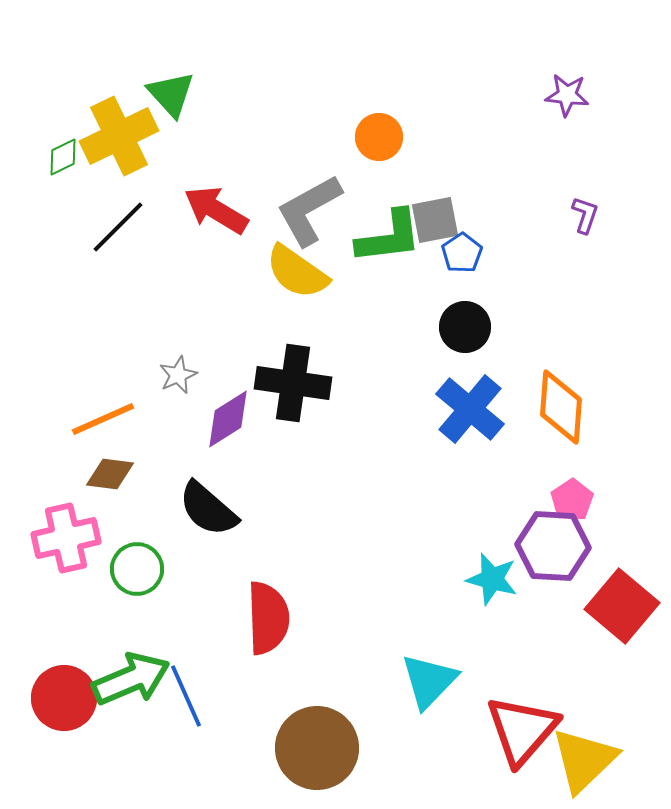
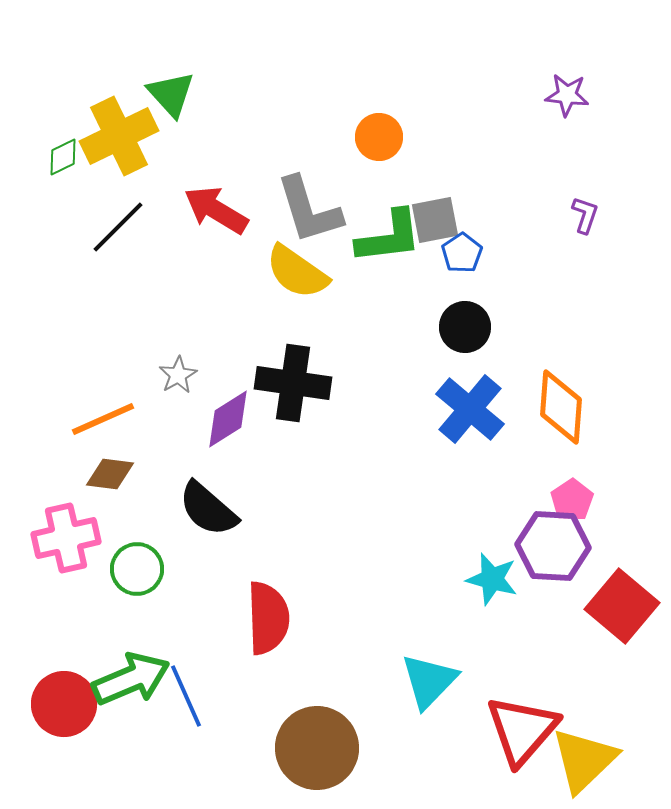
gray L-shape: rotated 78 degrees counterclockwise
gray star: rotated 6 degrees counterclockwise
red circle: moved 6 px down
